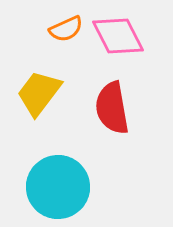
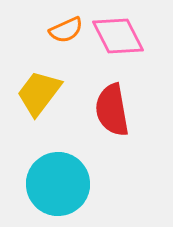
orange semicircle: moved 1 px down
red semicircle: moved 2 px down
cyan circle: moved 3 px up
